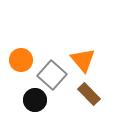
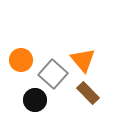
gray square: moved 1 px right, 1 px up
brown rectangle: moved 1 px left, 1 px up
